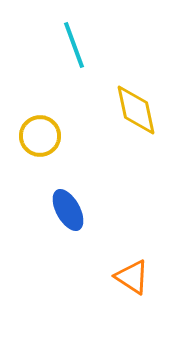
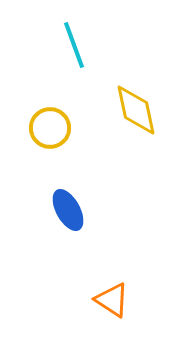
yellow circle: moved 10 px right, 8 px up
orange triangle: moved 20 px left, 23 px down
